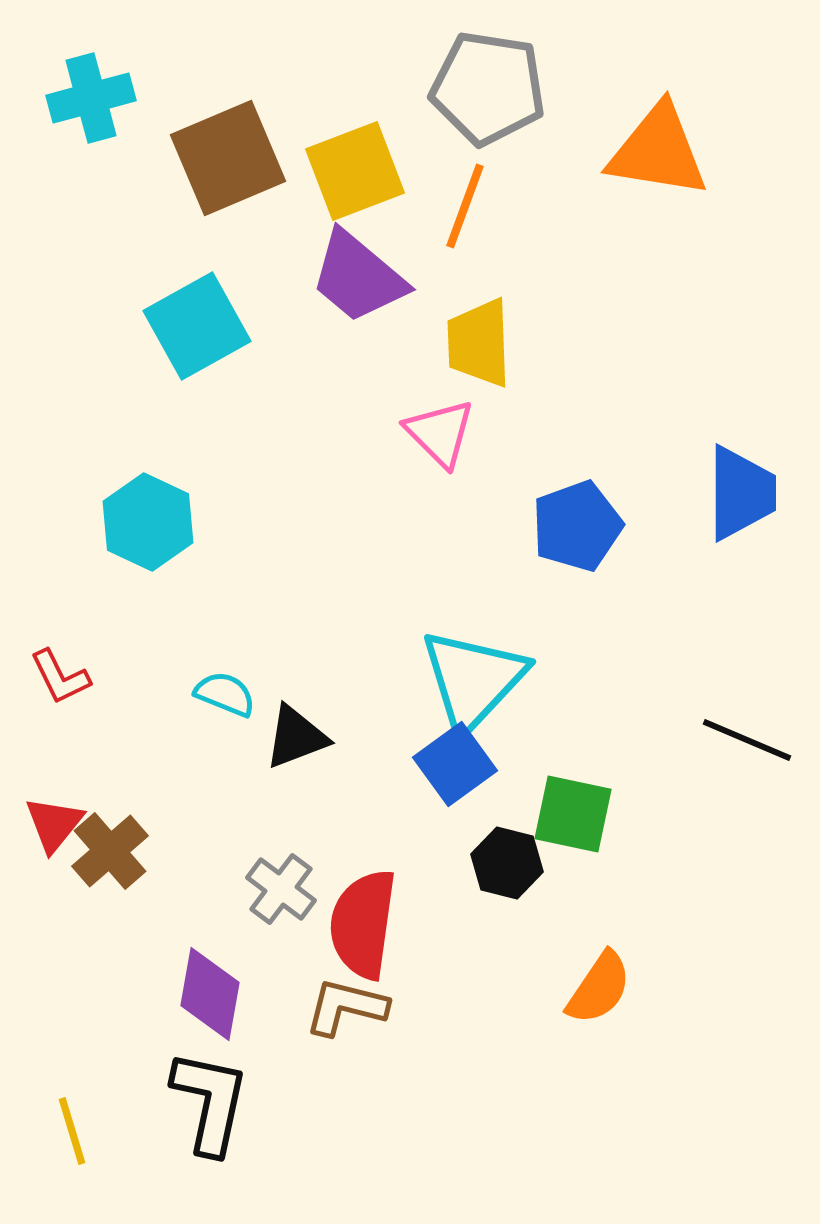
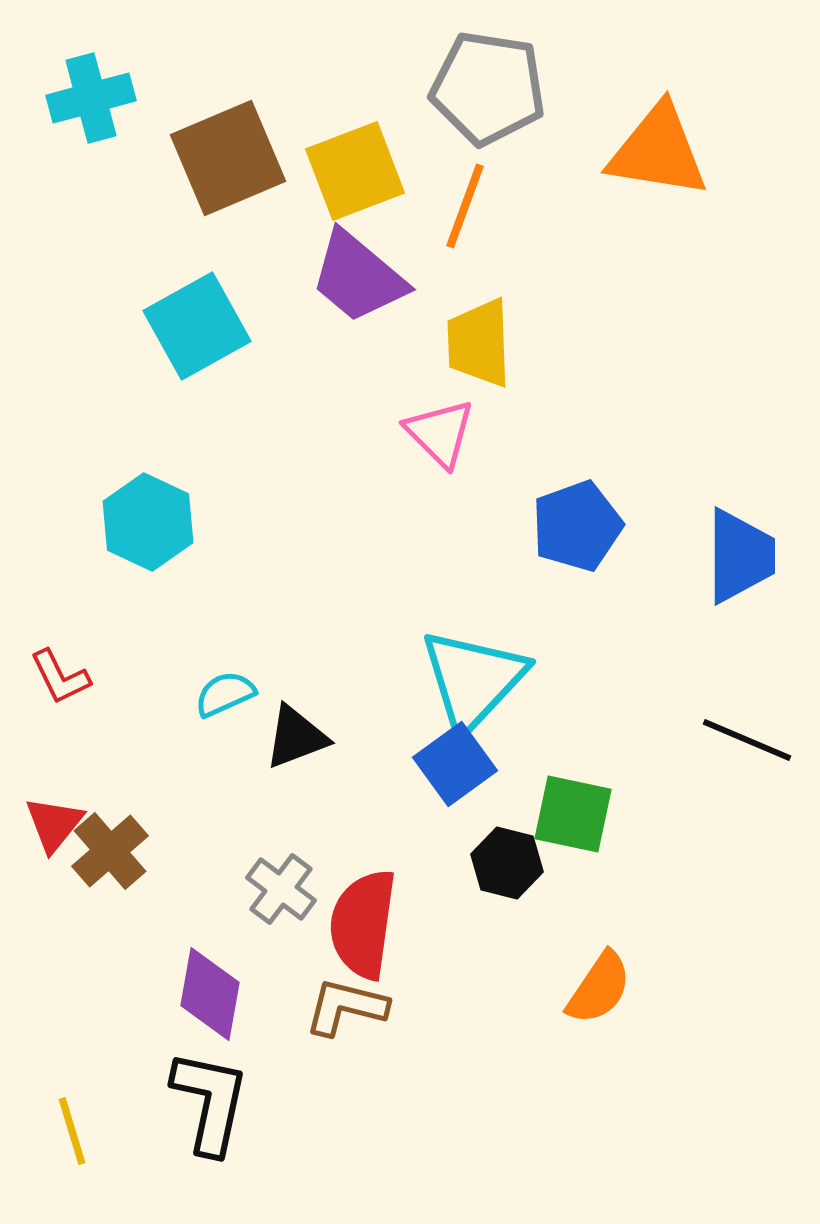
blue trapezoid: moved 1 px left, 63 px down
cyan semicircle: rotated 46 degrees counterclockwise
